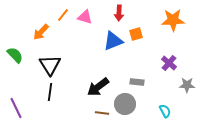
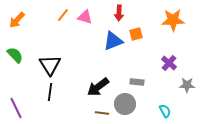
orange arrow: moved 24 px left, 12 px up
